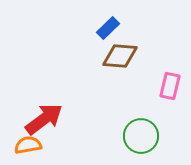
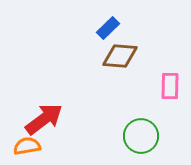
pink rectangle: rotated 12 degrees counterclockwise
orange semicircle: moved 1 px left, 1 px down
